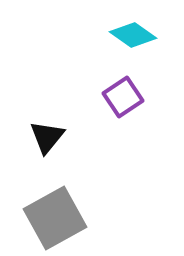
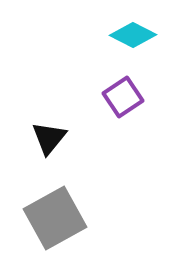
cyan diamond: rotated 9 degrees counterclockwise
black triangle: moved 2 px right, 1 px down
